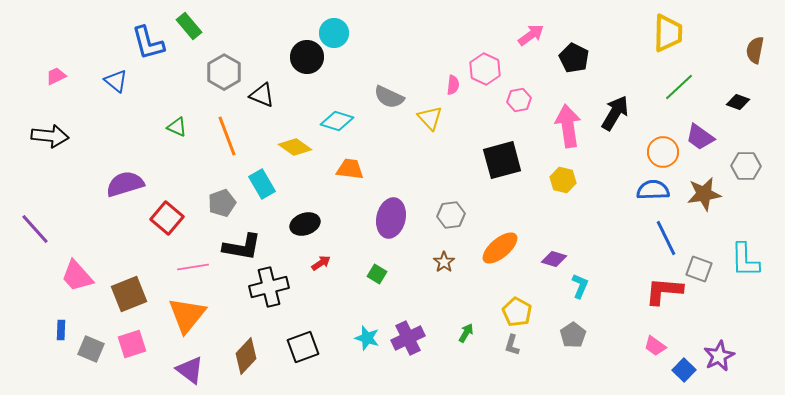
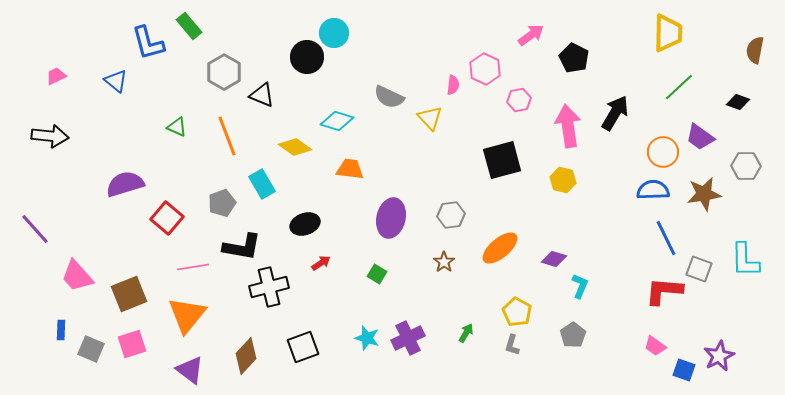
blue square at (684, 370): rotated 25 degrees counterclockwise
